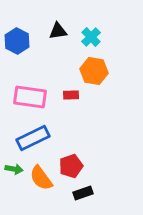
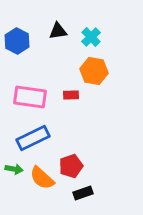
orange semicircle: moved 1 px right; rotated 12 degrees counterclockwise
